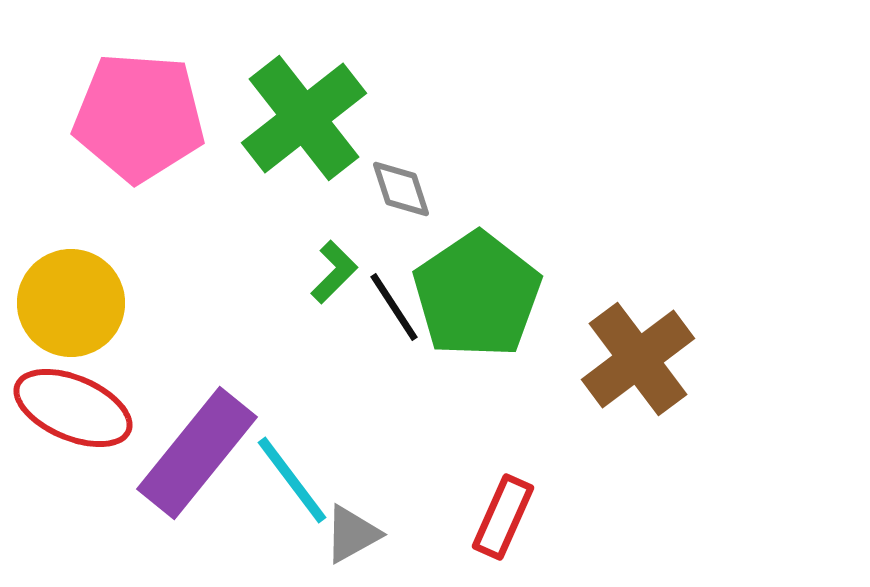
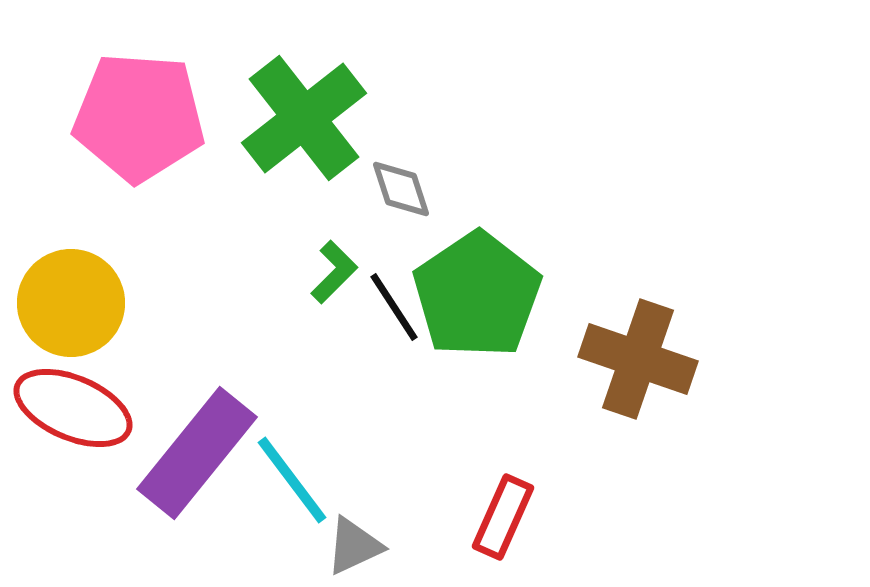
brown cross: rotated 34 degrees counterclockwise
gray triangle: moved 2 px right, 12 px down; rotated 4 degrees clockwise
